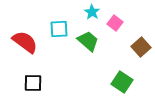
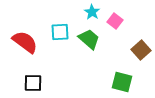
pink square: moved 2 px up
cyan square: moved 1 px right, 3 px down
green trapezoid: moved 1 px right, 2 px up
brown square: moved 3 px down
green square: rotated 20 degrees counterclockwise
